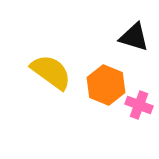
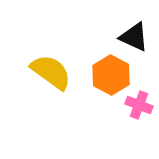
black triangle: rotated 8 degrees clockwise
orange hexagon: moved 5 px right, 10 px up; rotated 6 degrees clockwise
